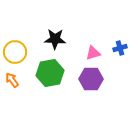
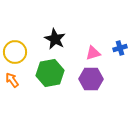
black star: rotated 25 degrees clockwise
